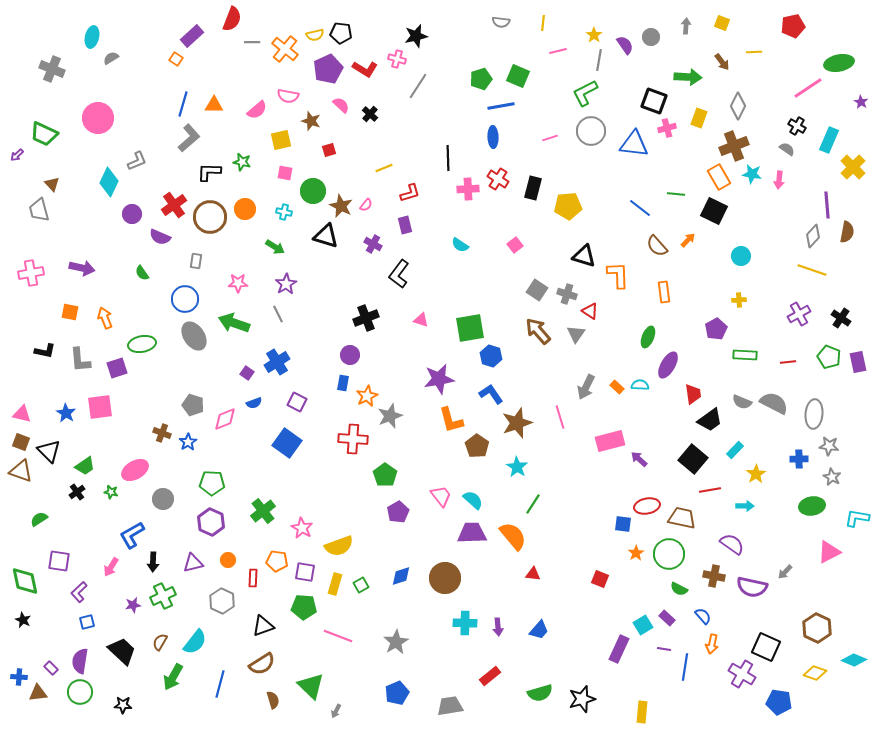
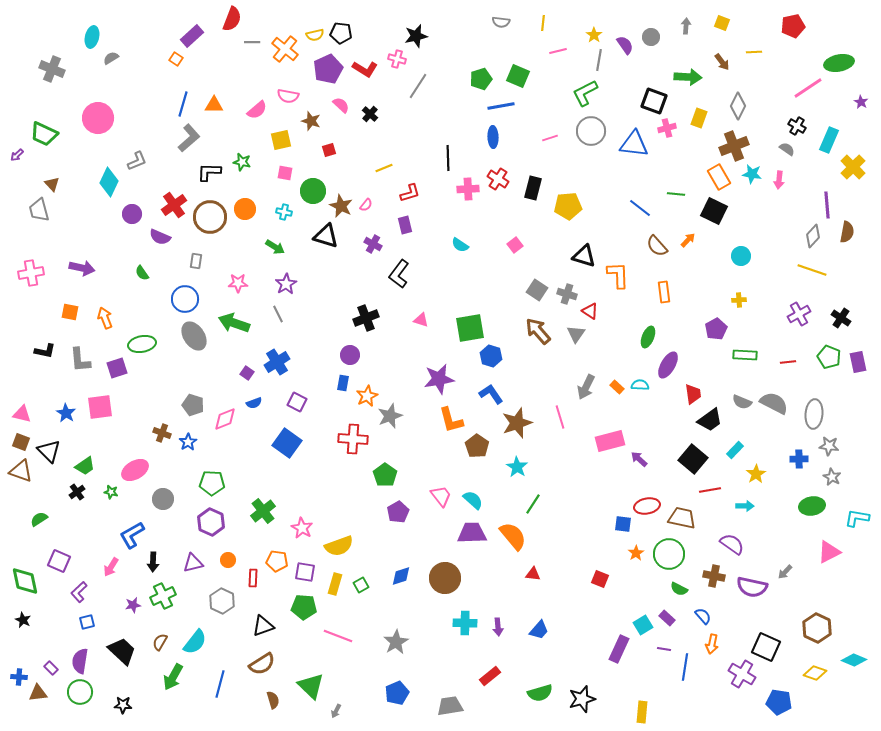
purple square at (59, 561): rotated 15 degrees clockwise
